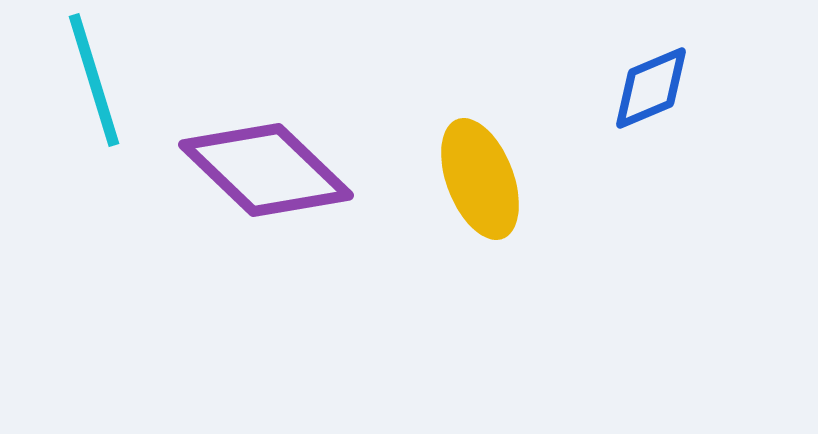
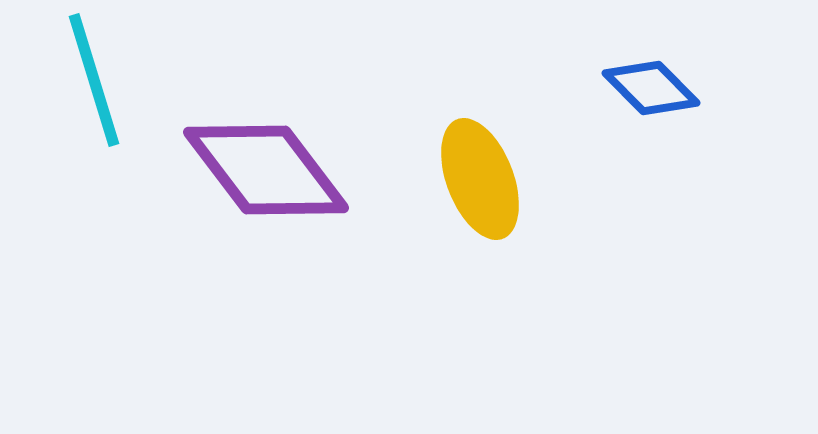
blue diamond: rotated 68 degrees clockwise
purple diamond: rotated 9 degrees clockwise
